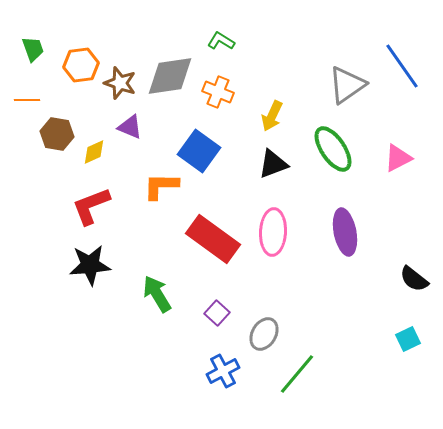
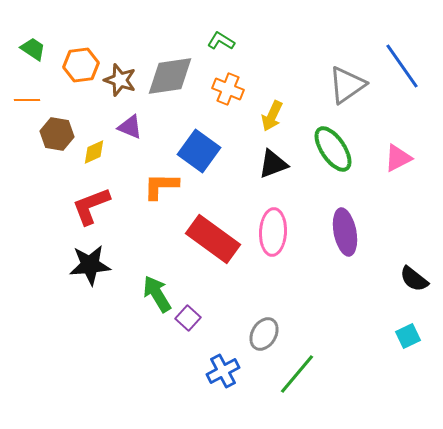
green trapezoid: rotated 36 degrees counterclockwise
brown star: moved 3 px up
orange cross: moved 10 px right, 3 px up
purple square: moved 29 px left, 5 px down
cyan square: moved 3 px up
